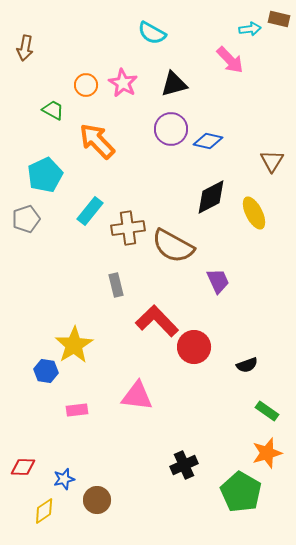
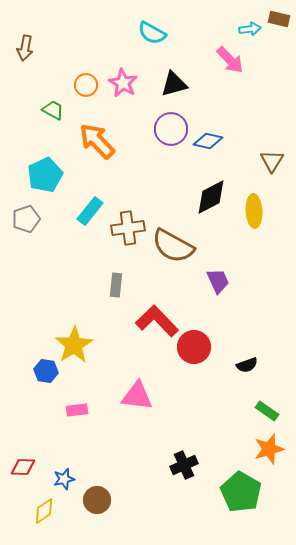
yellow ellipse: moved 2 px up; rotated 24 degrees clockwise
gray rectangle: rotated 20 degrees clockwise
orange star: moved 2 px right, 4 px up
